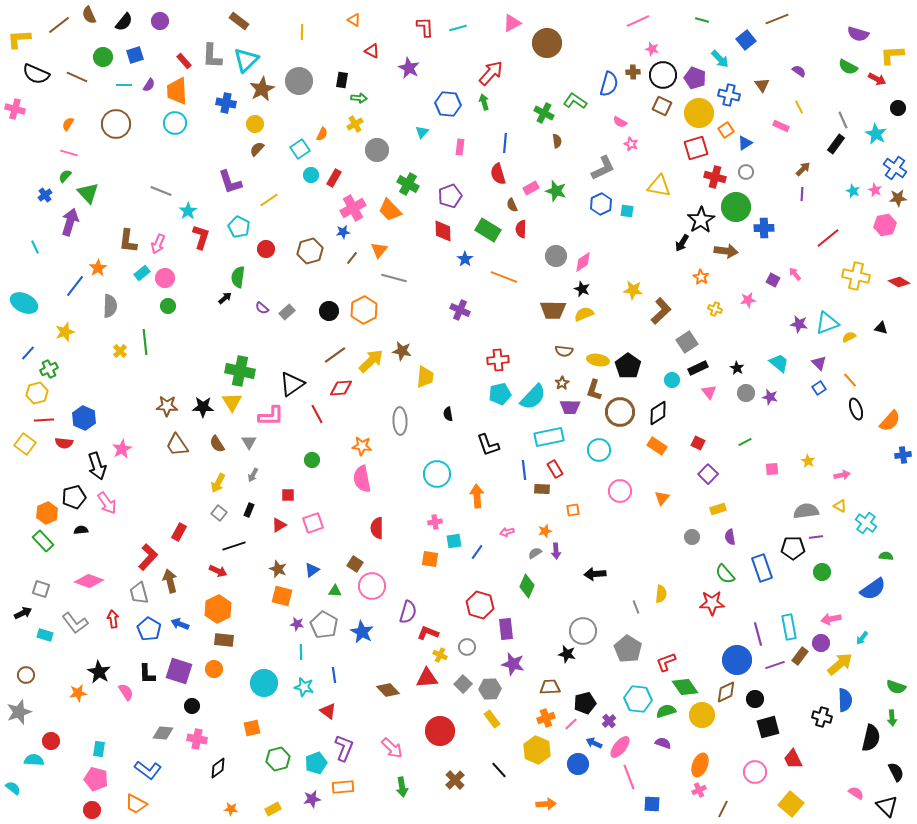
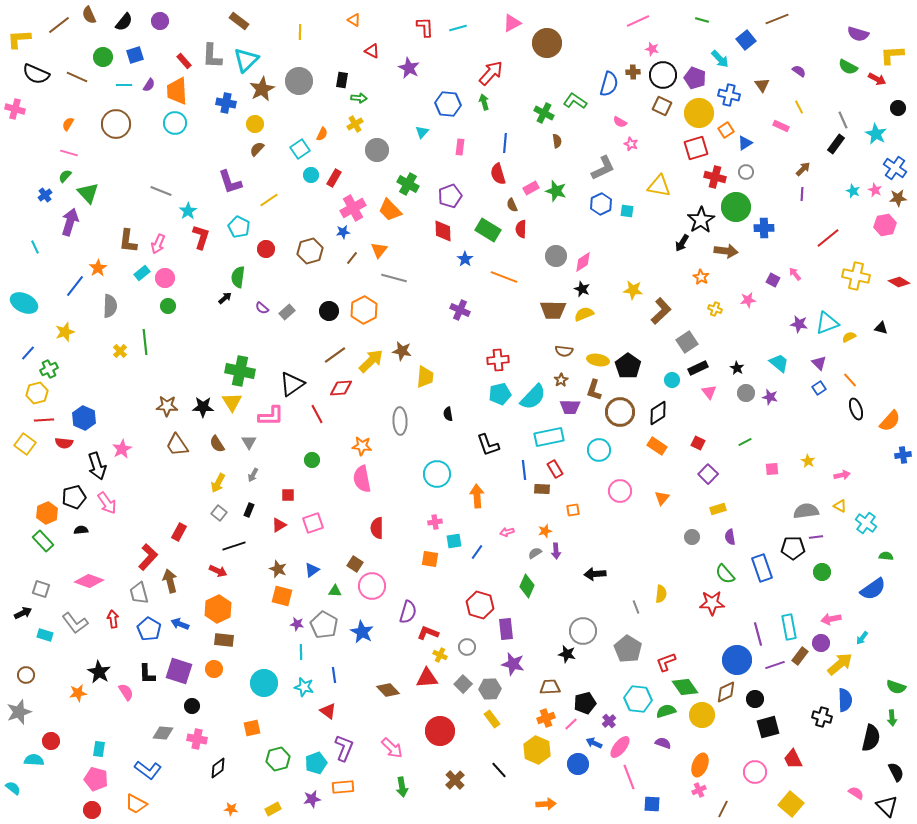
yellow line at (302, 32): moved 2 px left
brown star at (562, 383): moved 1 px left, 3 px up
